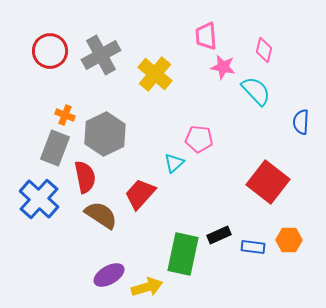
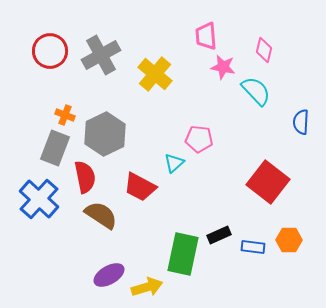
red trapezoid: moved 7 px up; rotated 104 degrees counterclockwise
